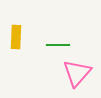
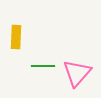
green line: moved 15 px left, 21 px down
